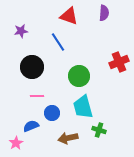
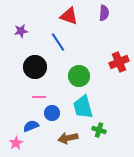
black circle: moved 3 px right
pink line: moved 2 px right, 1 px down
